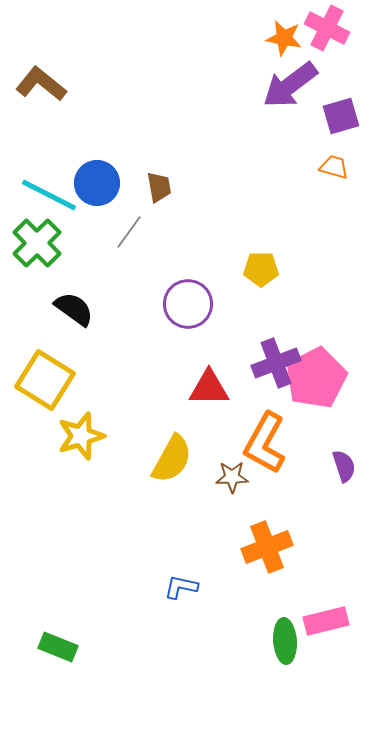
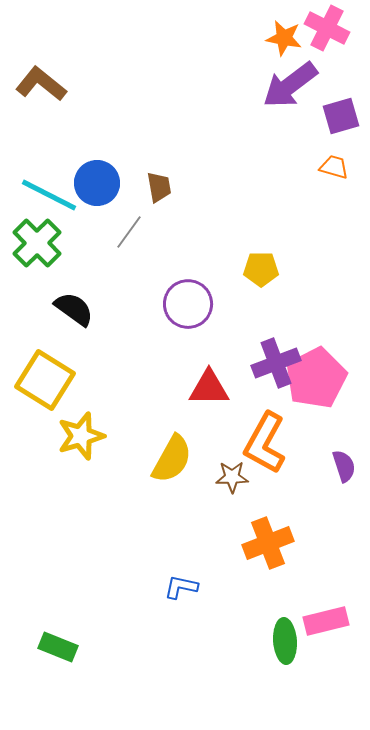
orange cross: moved 1 px right, 4 px up
